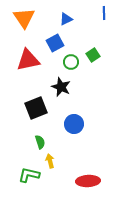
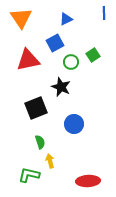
orange triangle: moved 3 px left
